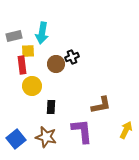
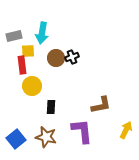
brown circle: moved 6 px up
